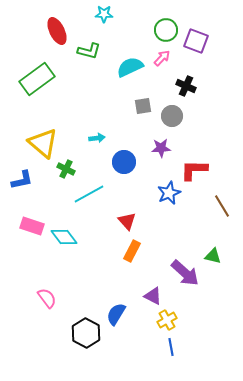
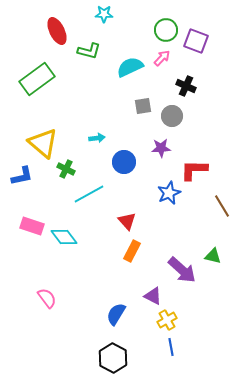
blue L-shape: moved 4 px up
purple arrow: moved 3 px left, 3 px up
black hexagon: moved 27 px right, 25 px down
